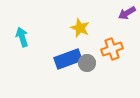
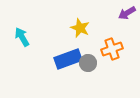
cyan arrow: rotated 12 degrees counterclockwise
gray circle: moved 1 px right
